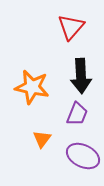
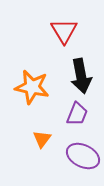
red triangle: moved 7 px left, 4 px down; rotated 12 degrees counterclockwise
black arrow: rotated 8 degrees counterclockwise
